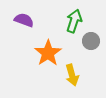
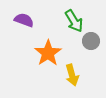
green arrow: rotated 130 degrees clockwise
